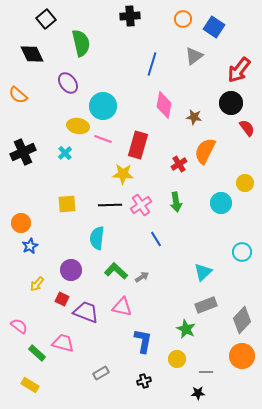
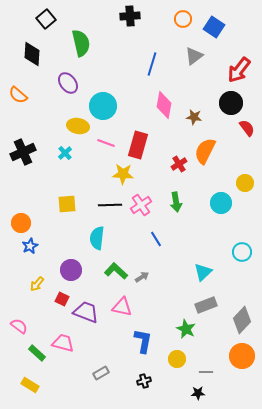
black diamond at (32, 54): rotated 30 degrees clockwise
pink line at (103, 139): moved 3 px right, 4 px down
